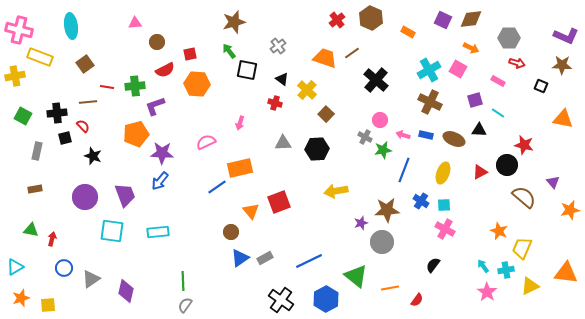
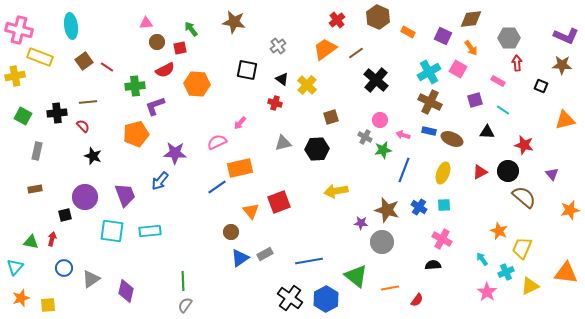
brown hexagon at (371, 18): moved 7 px right, 1 px up
purple square at (443, 20): moved 16 px down
brown star at (234, 22): rotated 25 degrees clockwise
pink triangle at (135, 23): moved 11 px right
orange arrow at (471, 48): rotated 28 degrees clockwise
green arrow at (229, 51): moved 38 px left, 22 px up
brown line at (352, 53): moved 4 px right
red square at (190, 54): moved 10 px left, 6 px up
orange trapezoid at (325, 58): moved 9 px up; rotated 55 degrees counterclockwise
red arrow at (517, 63): rotated 112 degrees counterclockwise
brown square at (85, 64): moved 1 px left, 3 px up
cyan cross at (429, 70): moved 2 px down
red line at (107, 87): moved 20 px up; rotated 24 degrees clockwise
yellow cross at (307, 90): moved 5 px up
cyan line at (498, 113): moved 5 px right, 3 px up
brown square at (326, 114): moved 5 px right, 3 px down; rotated 28 degrees clockwise
orange triangle at (563, 119): moved 2 px right, 1 px down; rotated 25 degrees counterclockwise
pink arrow at (240, 123): rotated 24 degrees clockwise
black triangle at (479, 130): moved 8 px right, 2 px down
blue rectangle at (426, 135): moved 3 px right, 4 px up
black square at (65, 138): moved 77 px down
brown ellipse at (454, 139): moved 2 px left
pink semicircle at (206, 142): moved 11 px right
gray triangle at (283, 143): rotated 12 degrees counterclockwise
purple star at (162, 153): moved 13 px right
black circle at (507, 165): moved 1 px right, 6 px down
purple triangle at (553, 182): moved 1 px left, 8 px up
blue cross at (421, 201): moved 2 px left, 6 px down
brown star at (387, 210): rotated 20 degrees clockwise
purple star at (361, 223): rotated 24 degrees clockwise
pink cross at (445, 229): moved 3 px left, 10 px down
green triangle at (31, 230): moved 12 px down
cyan rectangle at (158, 232): moved 8 px left, 1 px up
gray rectangle at (265, 258): moved 4 px up
blue line at (309, 261): rotated 16 degrees clockwise
black semicircle at (433, 265): rotated 49 degrees clockwise
cyan arrow at (483, 266): moved 1 px left, 7 px up
cyan triangle at (15, 267): rotated 18 degrees counterclockwise
cyan cross at (506, 270): moved 2 px down; rotated 14 degrees counterclockwise
black cross at (281, 300): moved 9 px right, 2 px up
